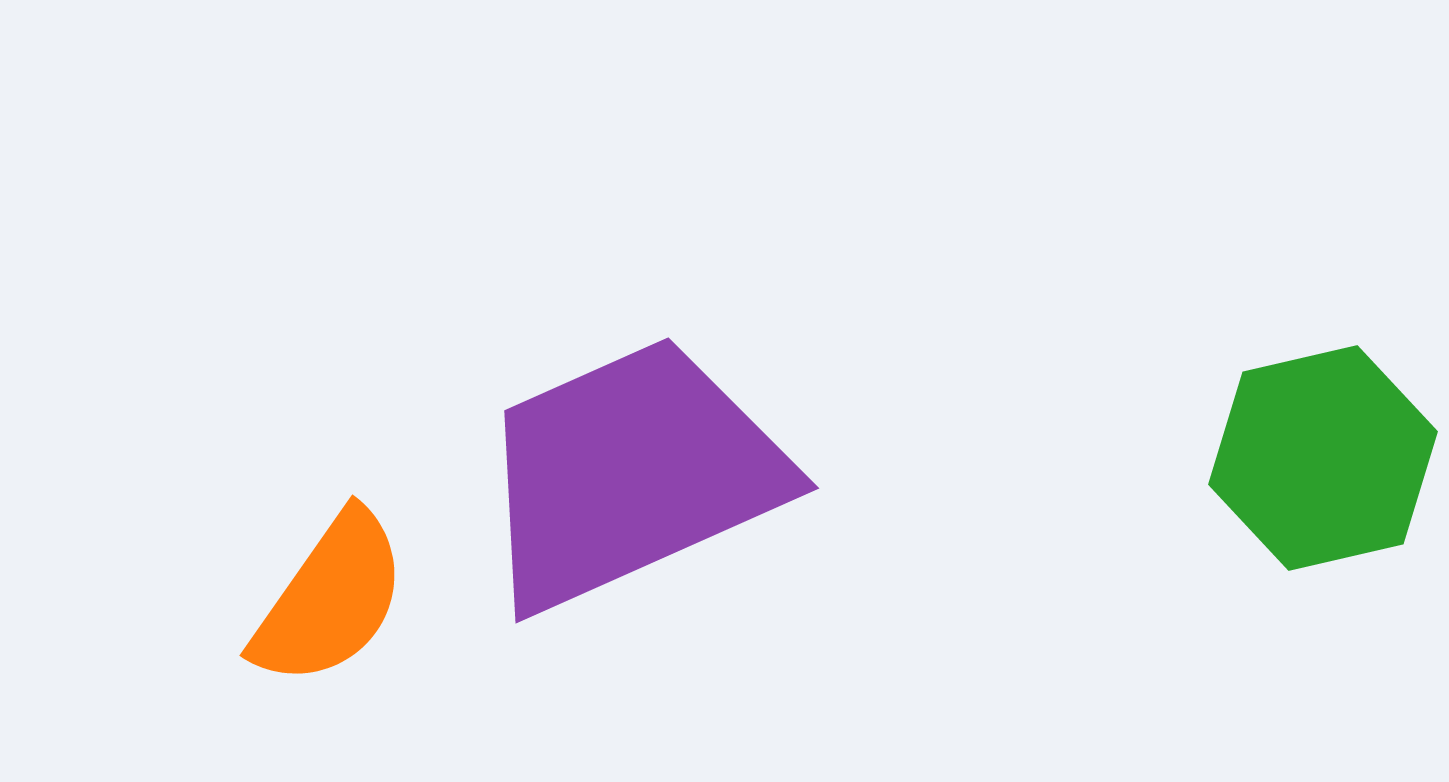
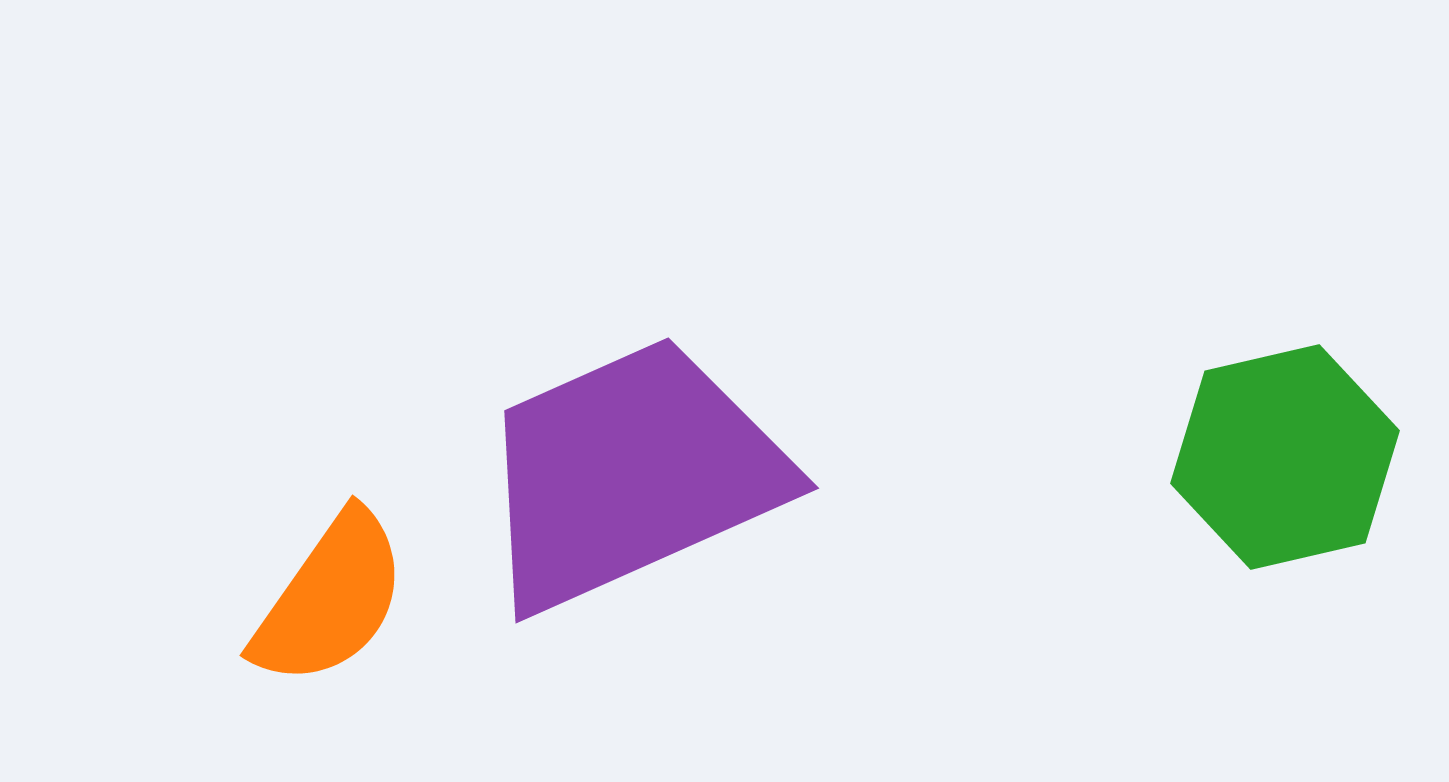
green hexagon: moved 38 px left, 1 px up
